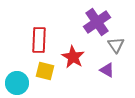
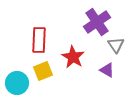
yellow square: moved 2 px left; rotated 36 degrees counterclockwise
